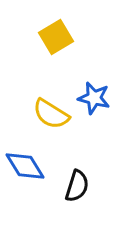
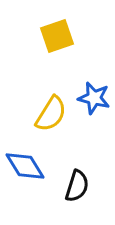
yellow square: moved 1 px right, 1 px up; rotated 12 degrees clockwise
yellow semicircle: rotated 90 degrees counterclockwise
